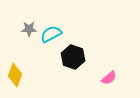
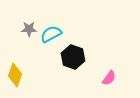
pink semicircle: rotated 14 degrees counterclockwise
